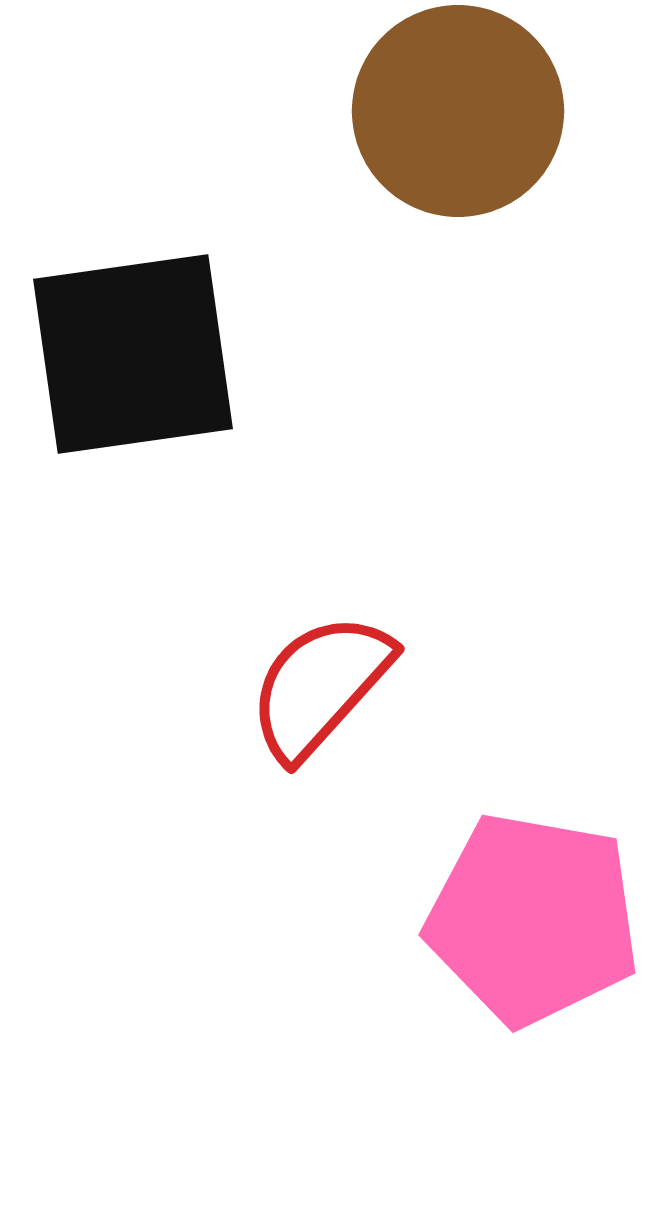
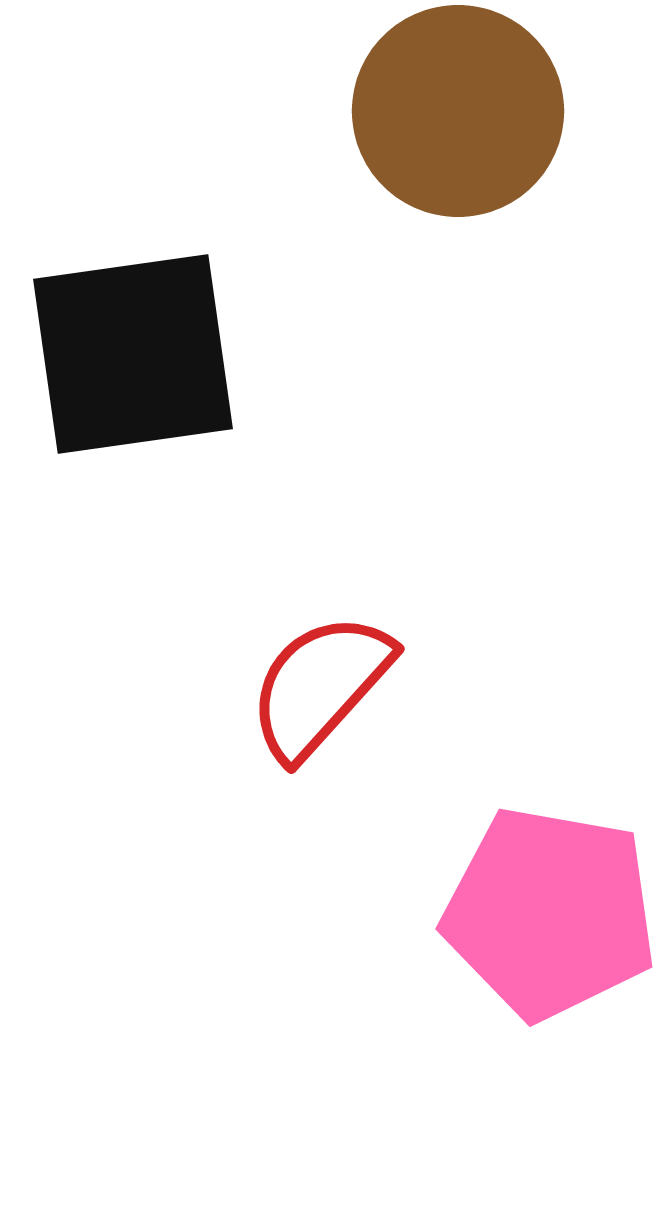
pink pentagon: moved 17 px right, 6 px up
